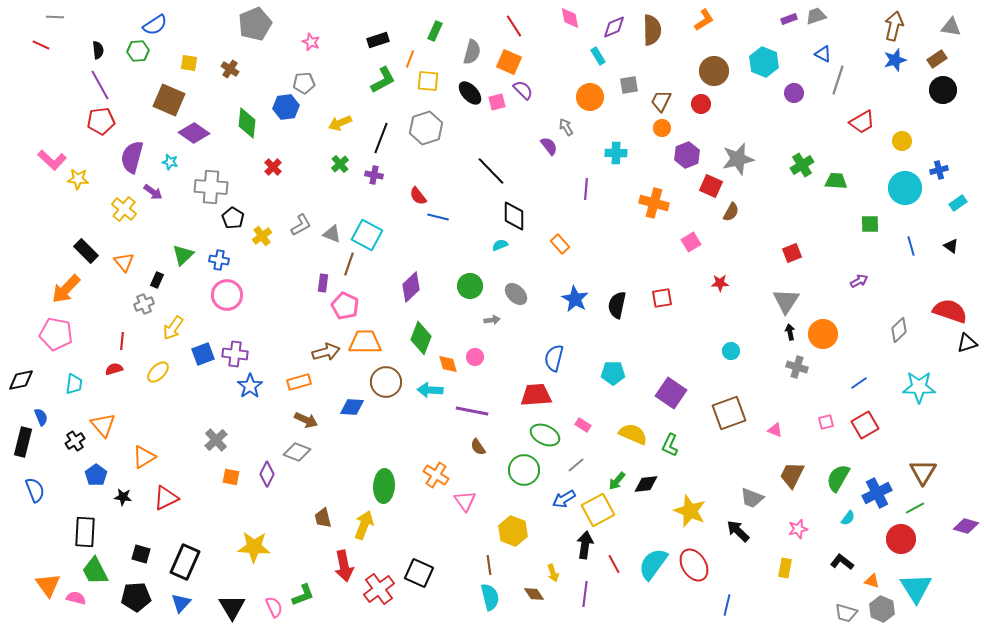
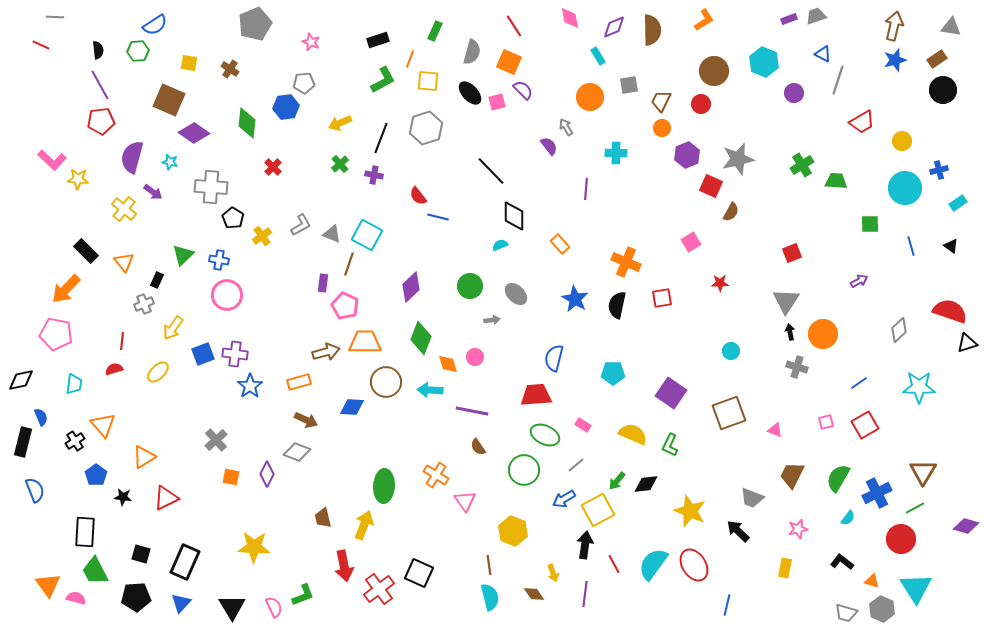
orange cross at (654, 203): moved 28 px left, 59 px down; rotated 8 degrees clockwise
